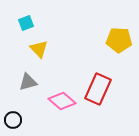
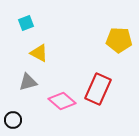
yellow triangle: moved 4 px down; rotated 18 degrees counterclockwise
